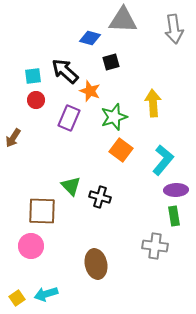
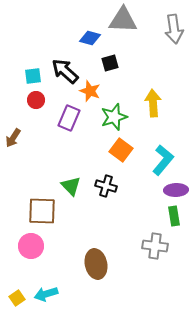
black square: moved 1 px left, 1 px down
black cross: moved 6 px right, 11 px up
